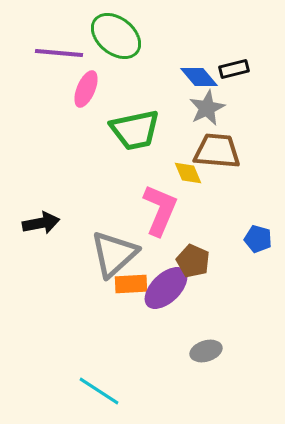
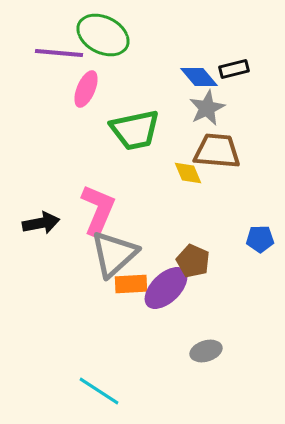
green ellipse: moved 13 px left, 1 px up; rotated 12 degrees counterclockwise
pink L-shape: moved 62 px left
blue pentagon: moved 2 px right; rotated 16 degrees counterclockwise
